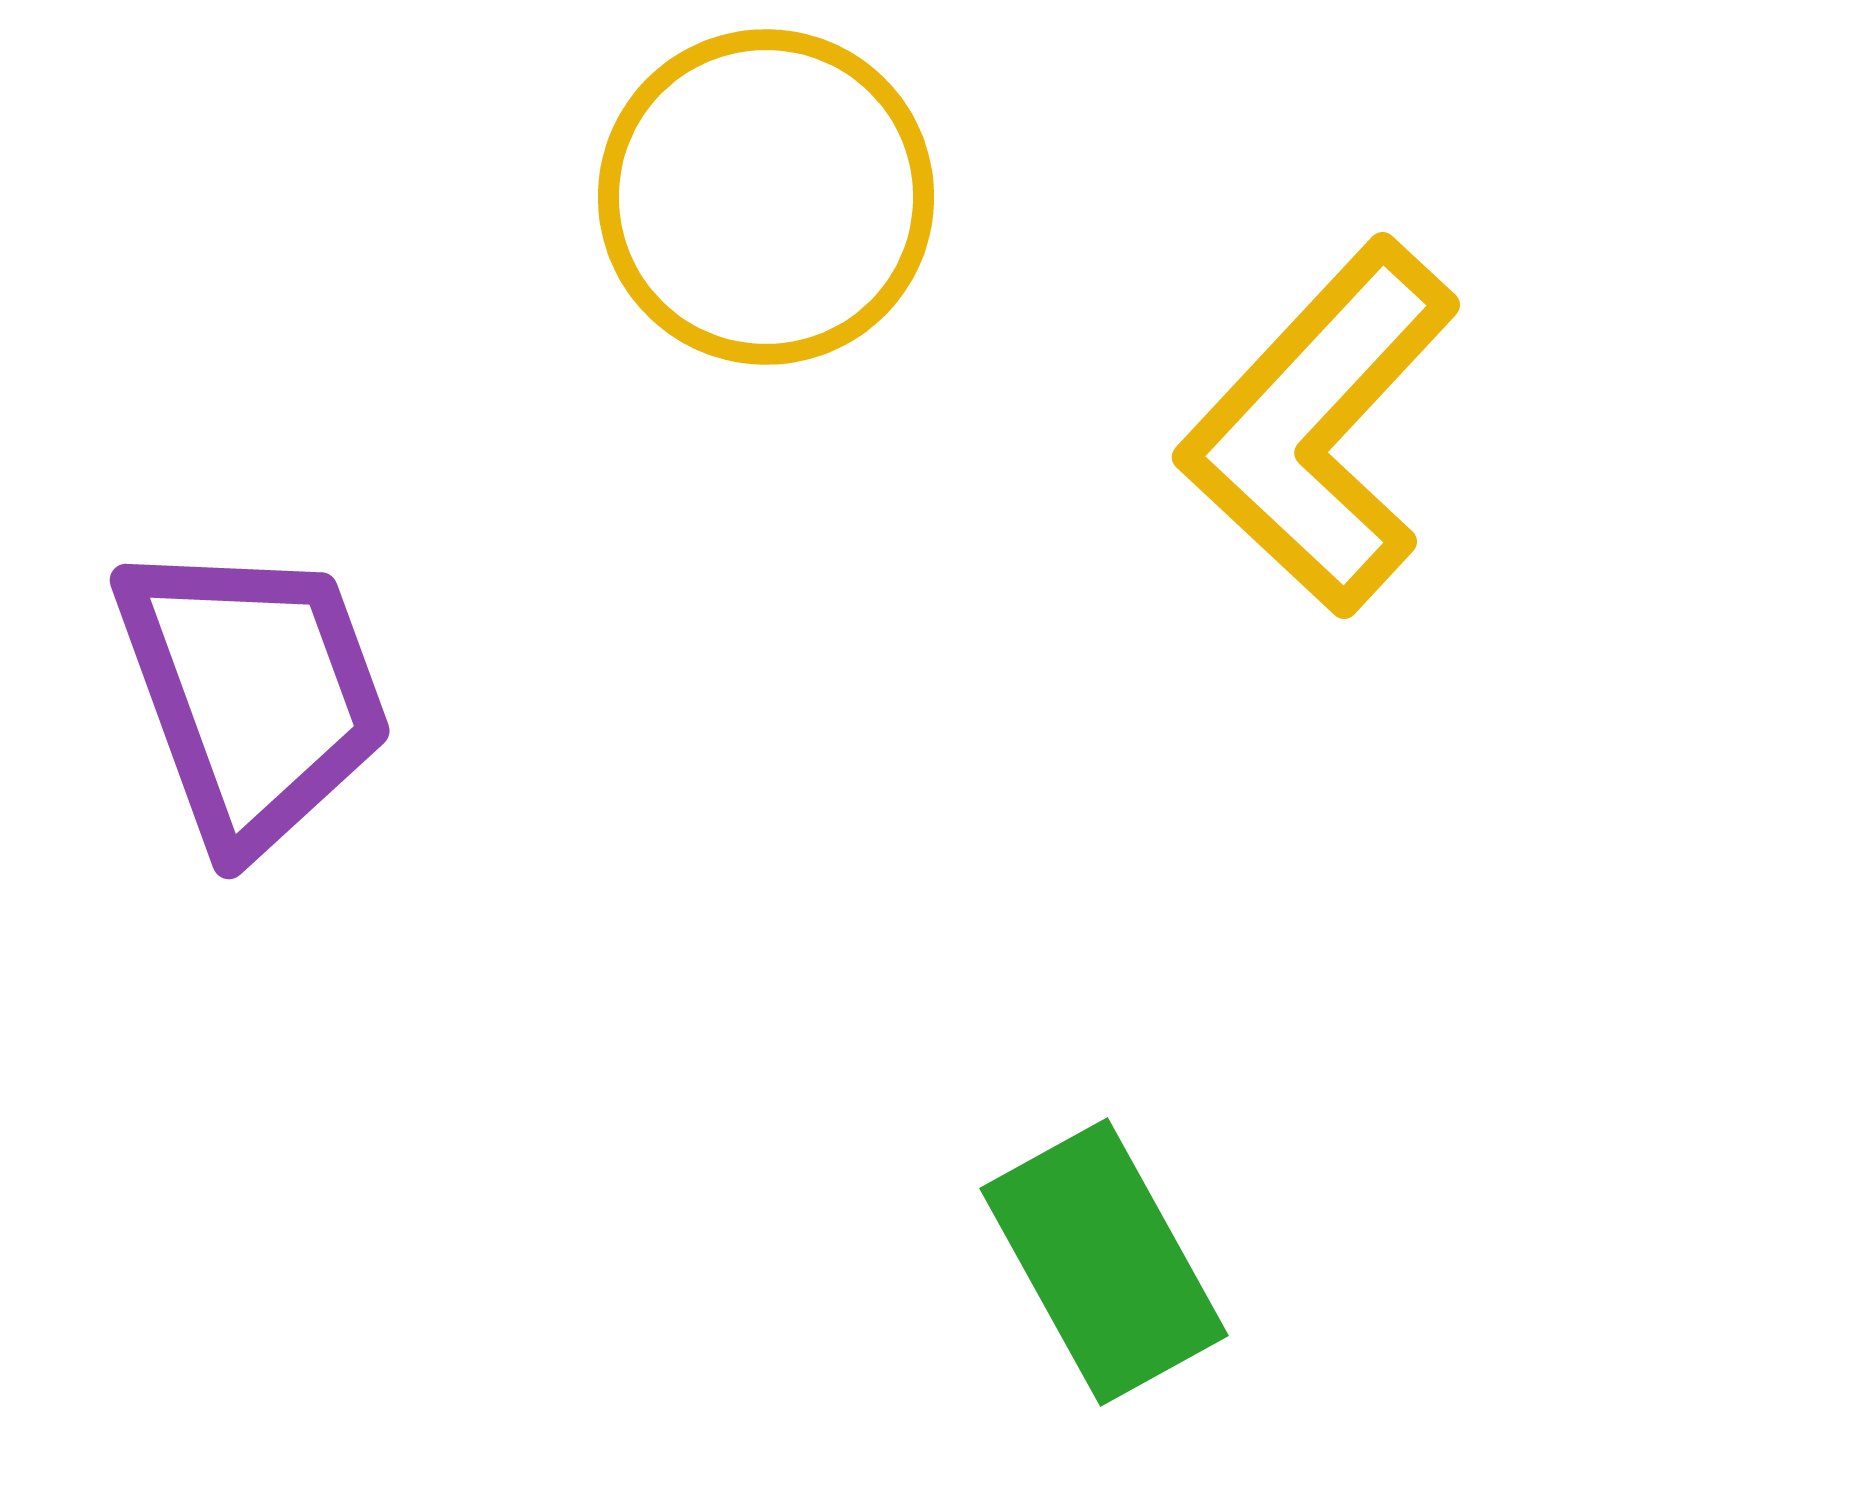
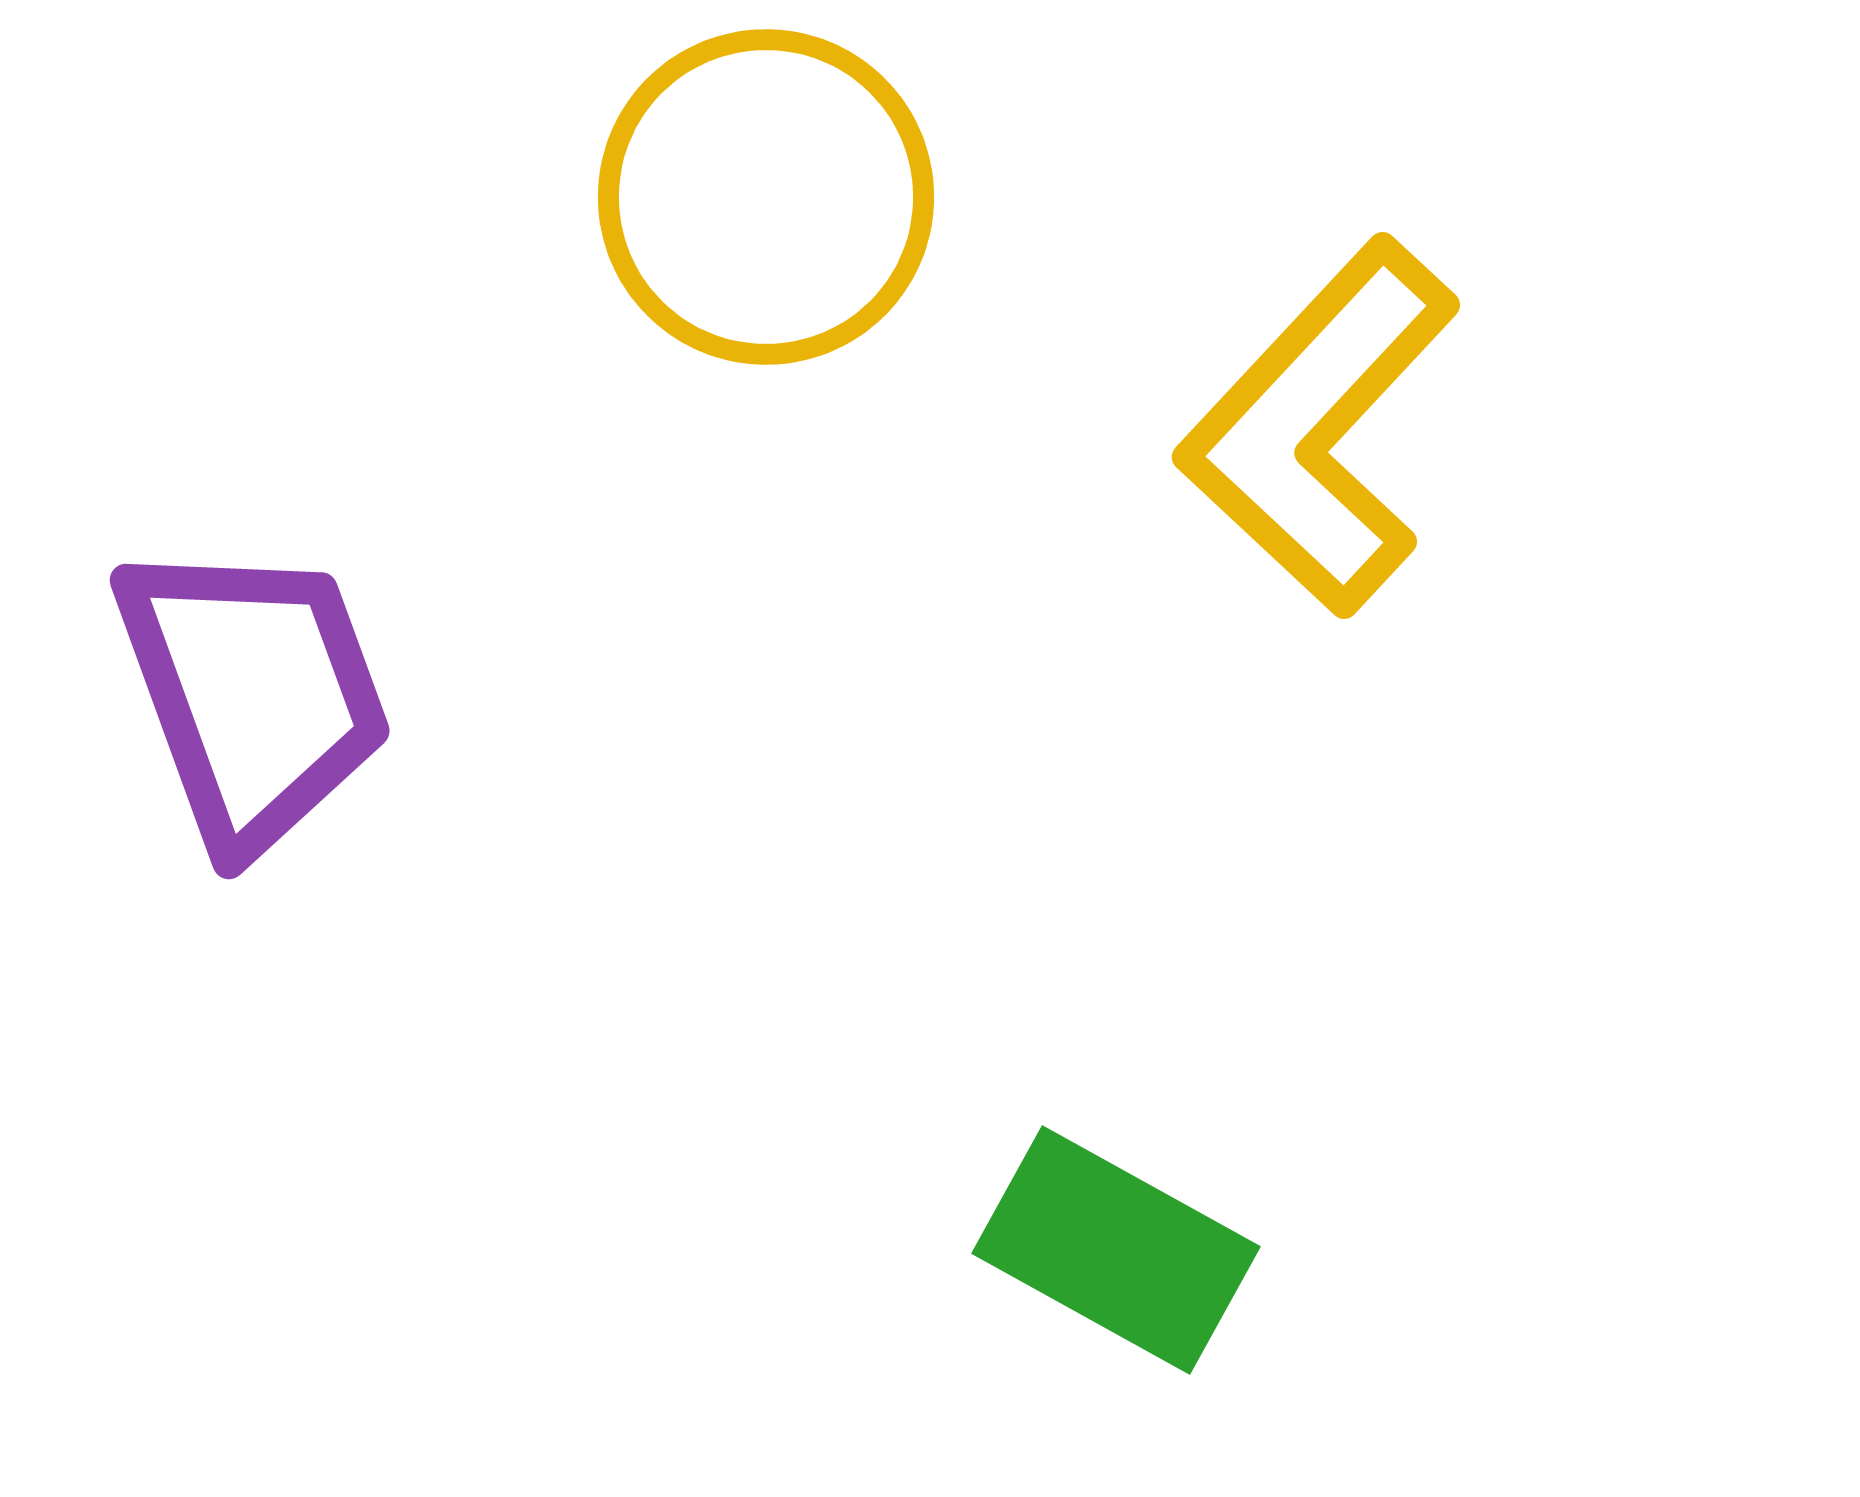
green rectangle: moved 12 px right, 12 px up; rotated 32 degrees counterclockwise
